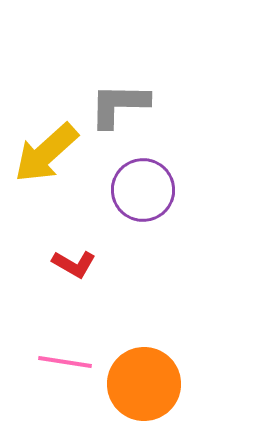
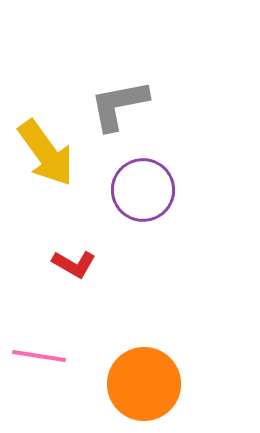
gray L-shape: rotated 12 degrees counterclockwise
yellow arrow: rotated 84 degrees counterclockwise
pink line: moved 26 px left, 6 px up
